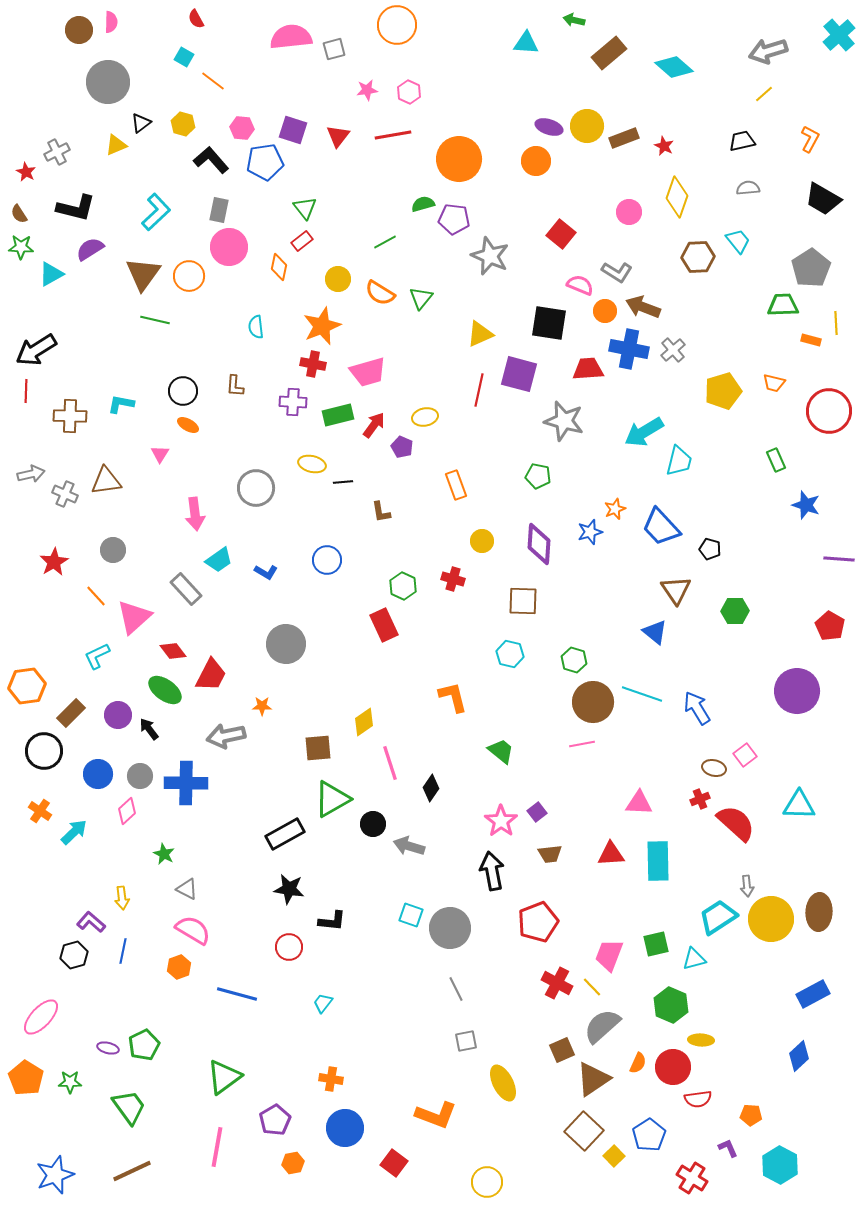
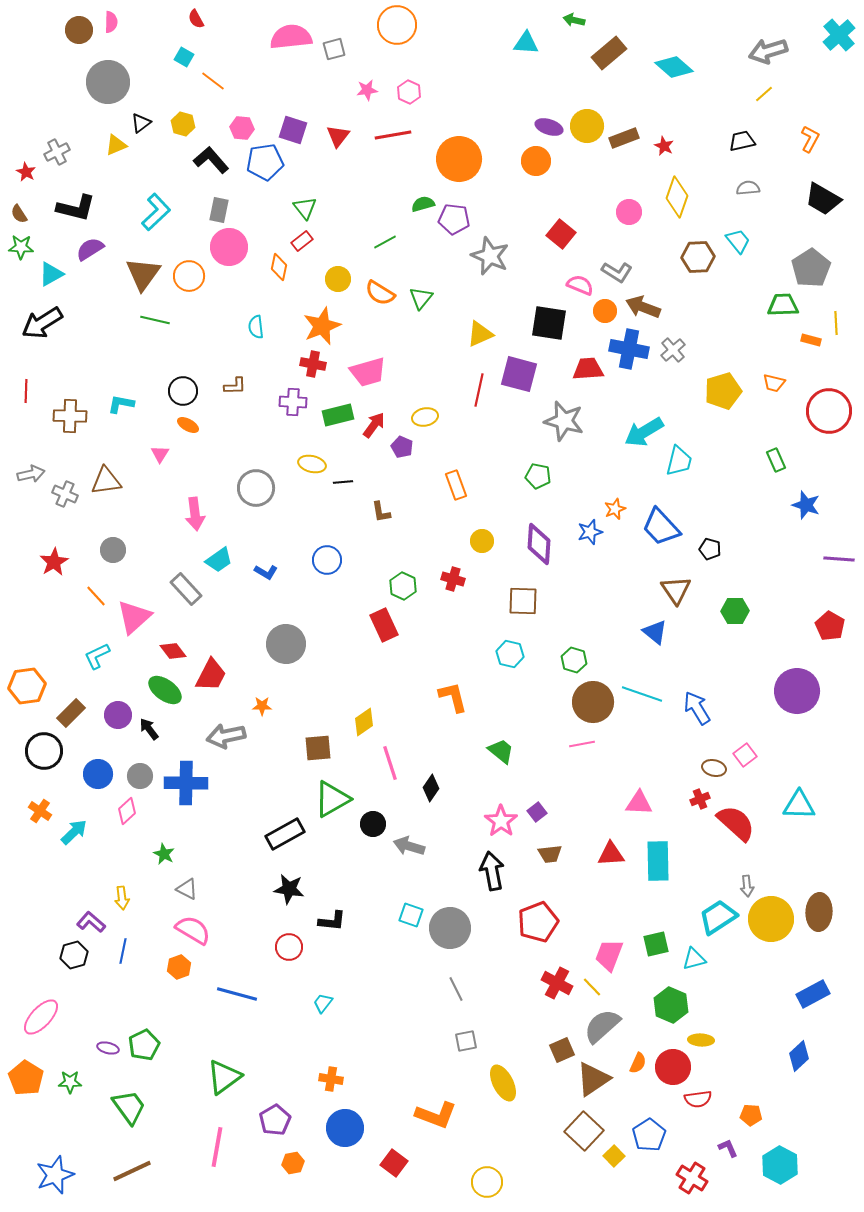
black arrow at (36, 350): moved 6 px right, 27 px up
brown L-shape at (235, 386): rotated 95 degrees counterclockwise
